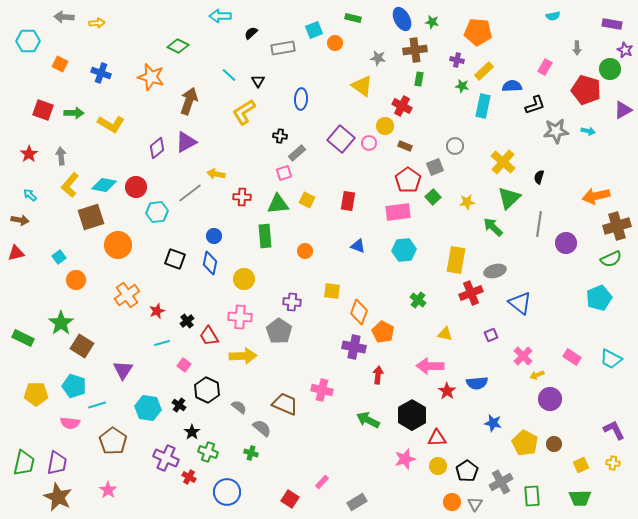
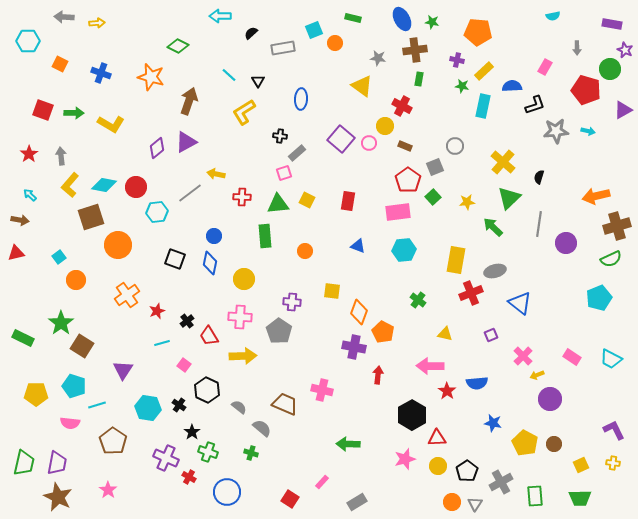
green arrow at (368, 420): moved 20 px left, 24 px down; rotated 25 degrees counterclockwise
green rectangle at (532, 496): moved 3 px right
